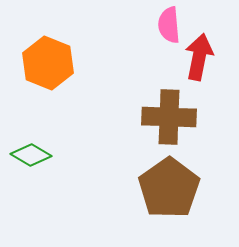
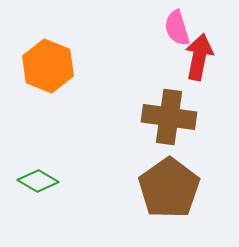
pink semicircle: moved 8 px right, 3 px down; rotated 12 degrees counterclockwise
orange hexagon: moved 3 px down
brown cross: rotated 6 degrees clockwise
green diamond: moved 7 px right, 26 px down
